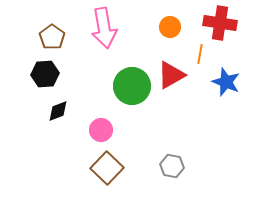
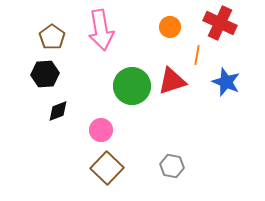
red cross: rotated 16 degrees clockwise
pink arrow: moved 3 px left, 2 px down
orange line: moved 3 px left, 1 px down
red triangle: moved 1 px right, 6 px down; rotated 12 degrees clockwise
